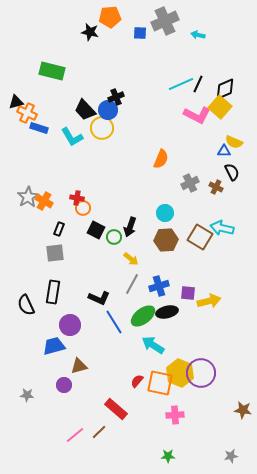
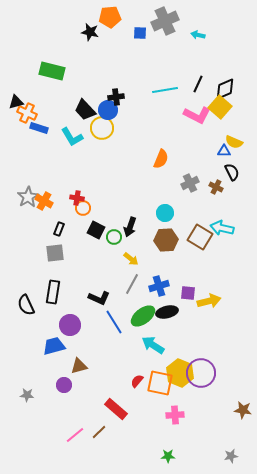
cyan line at (181, 84): moved 16 px left, 6 px down; rotated 15 degrees clockwise
black cross at (116, 97): rotated 14 degrees clockwise
